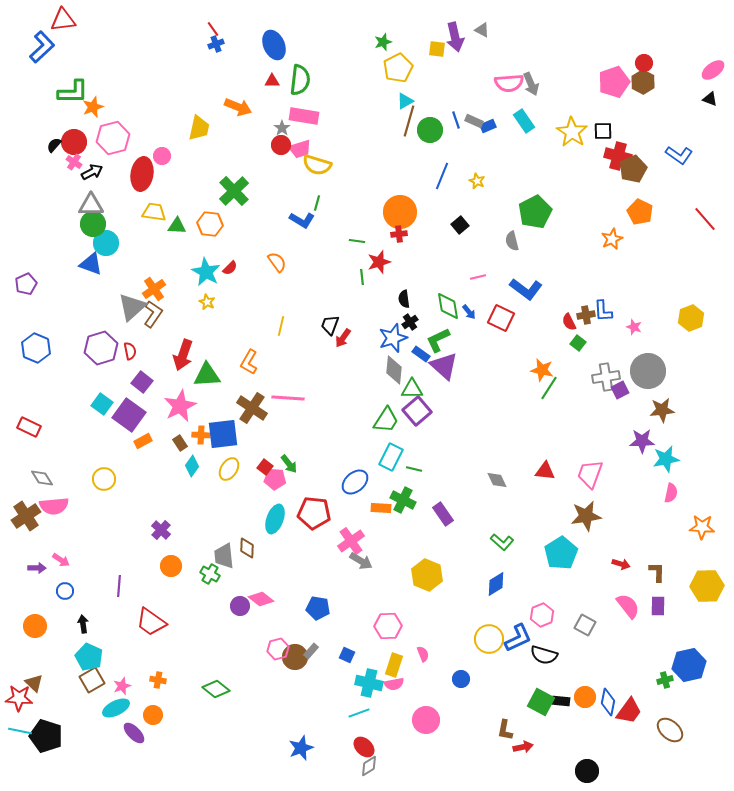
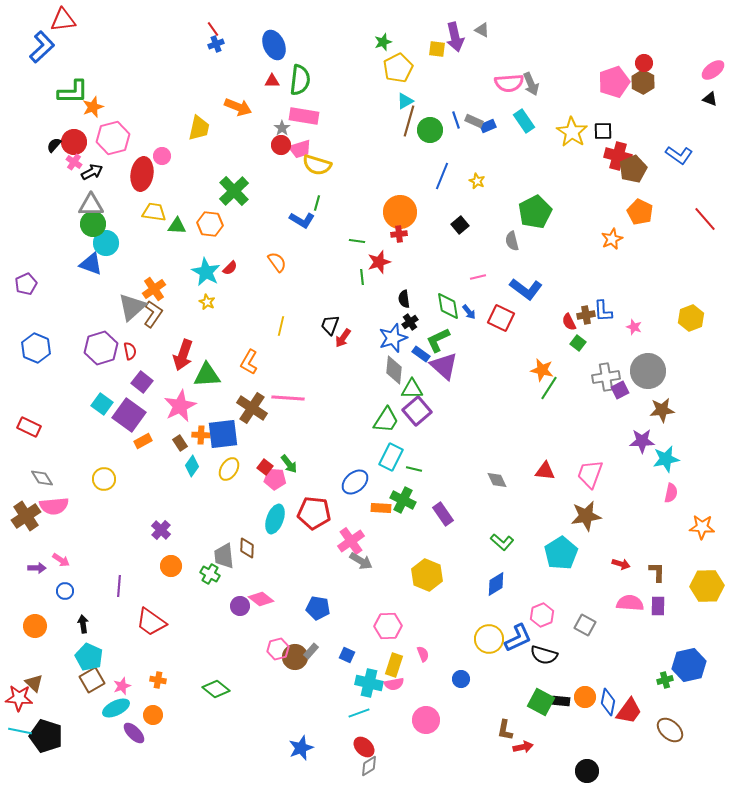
pink semicircle at (628, 606): moved 2 px right, 3 px up; rotated 48 degrees counterclockwise
